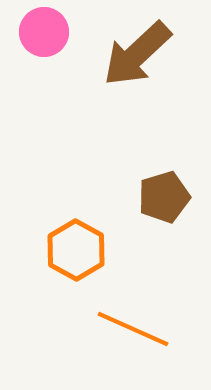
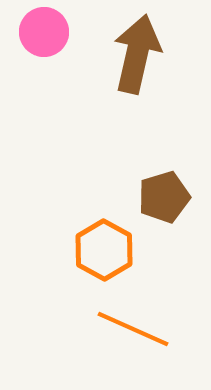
brown arrow: rotated 146 degrees clockwise
orange hexagon: moved 28 px right
